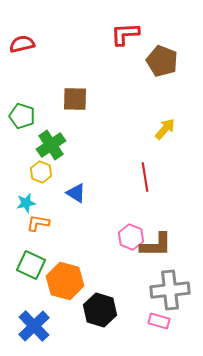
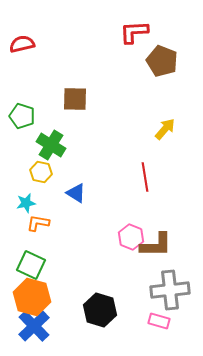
red L-shape: moved 9 px right, 2 px up
green cross: rotated 24 degrees counterclockwise
yellow hexagon: rotated 10 degrees counterclockwise
orange hexagon: moved 33 px left, 16 px down
